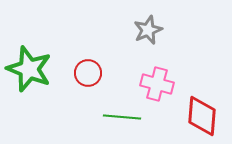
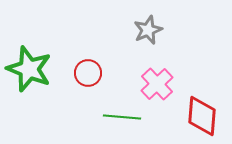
pink cross: rotated 32 degrees clockwise
